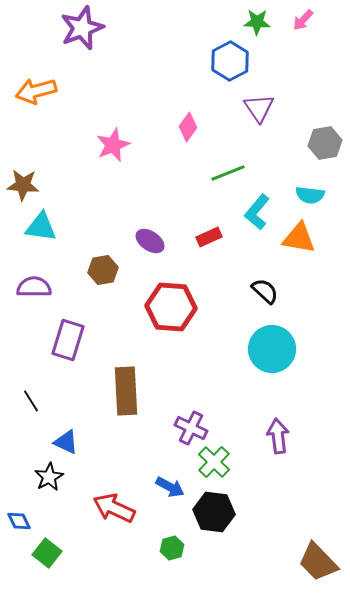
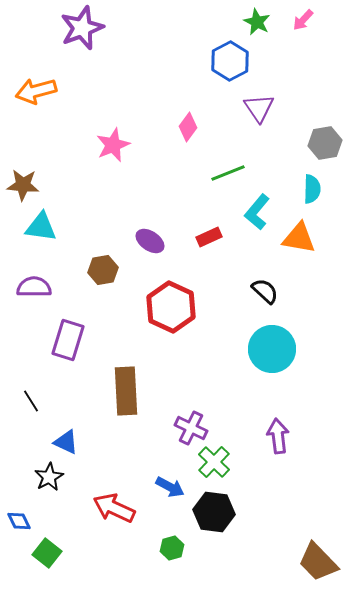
green star: rotated 24 degrees clockwise
cyan semicircle: moved 2 px right, 6 px up; rotated 96 degrees counterclockwise
red hexagon: rotated 21 degrees clockwise
